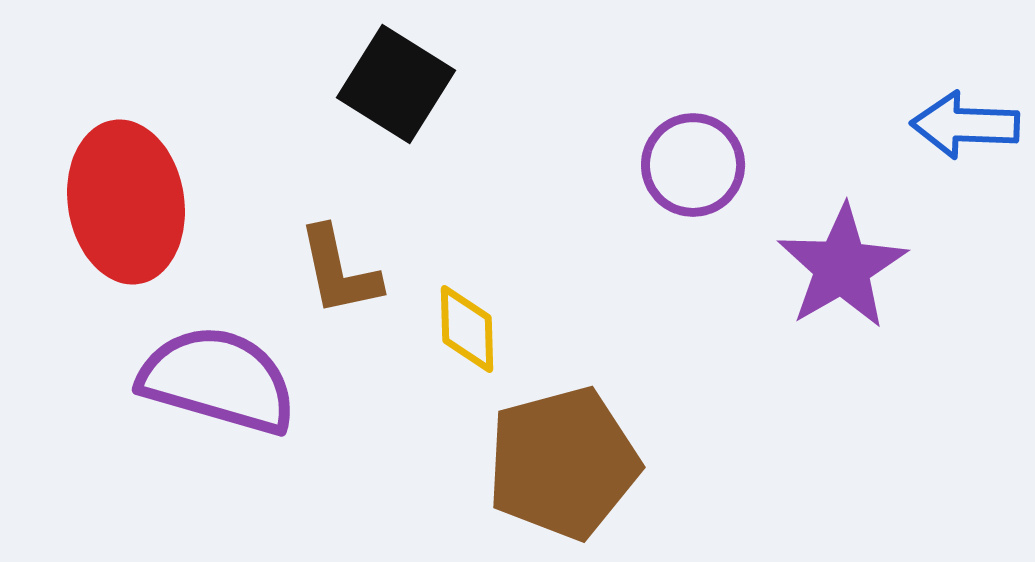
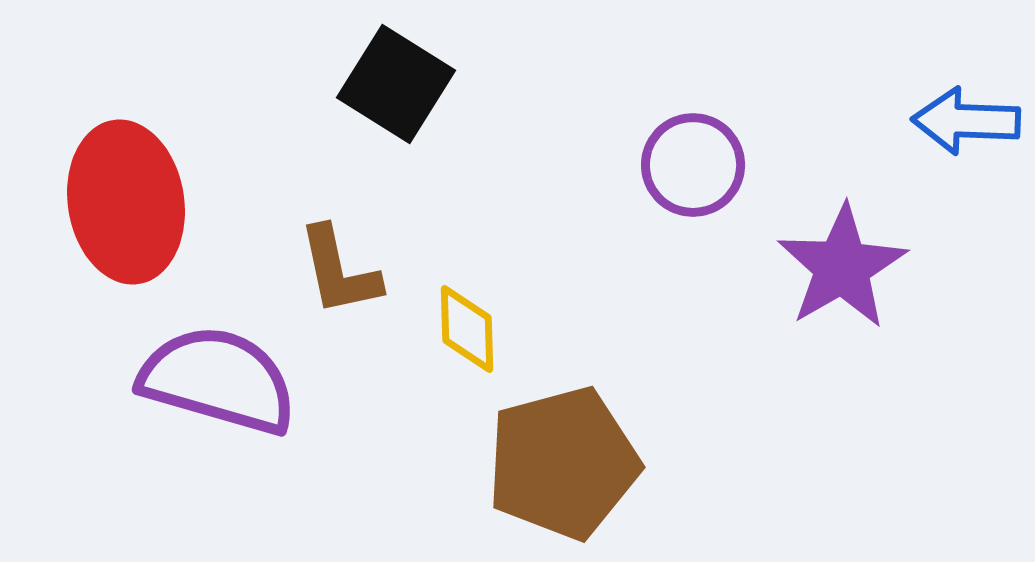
blue arrow: moved 1 px right, 4 px up
